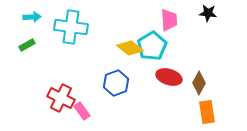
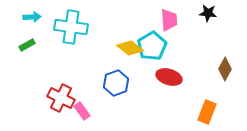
brown diamond: moved 26 px right, 14 px up
orange rectangle: rotated 30 degrees clockwise
